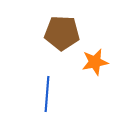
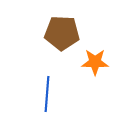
orange star: rotated 12 degrees clockwise
